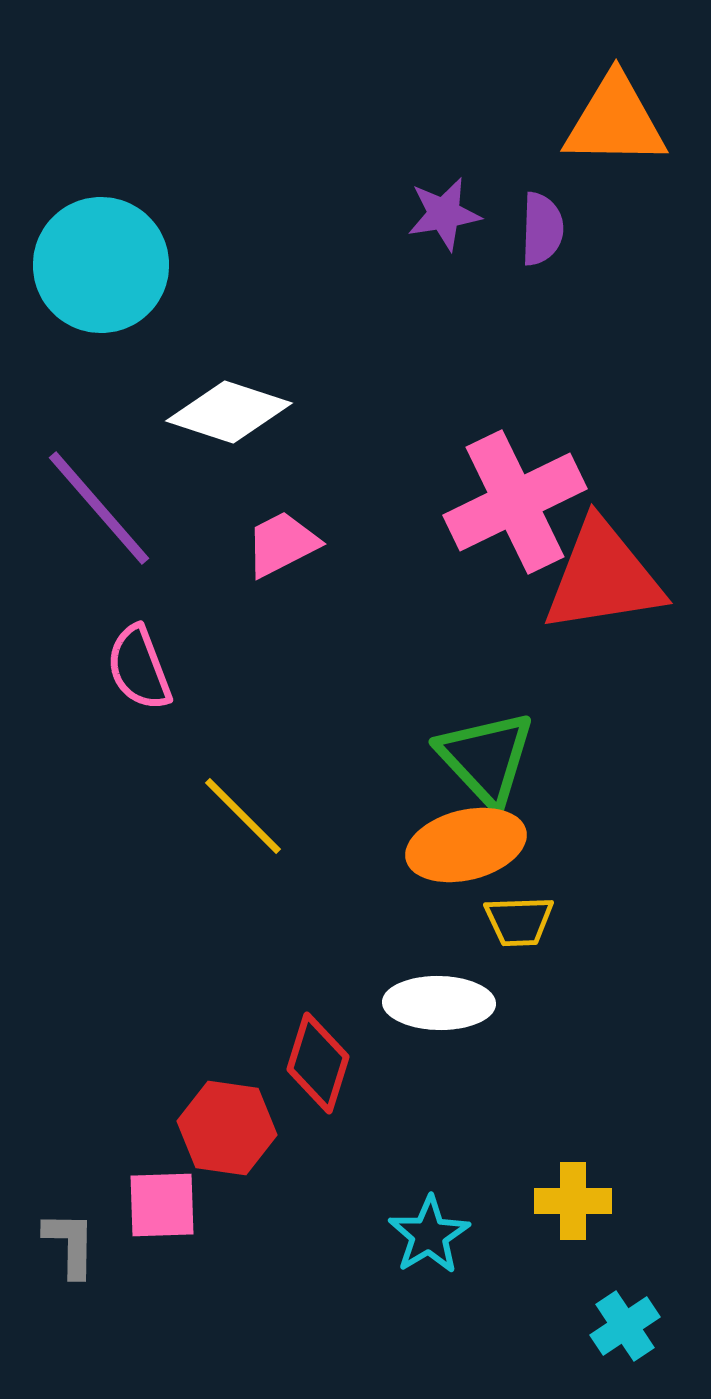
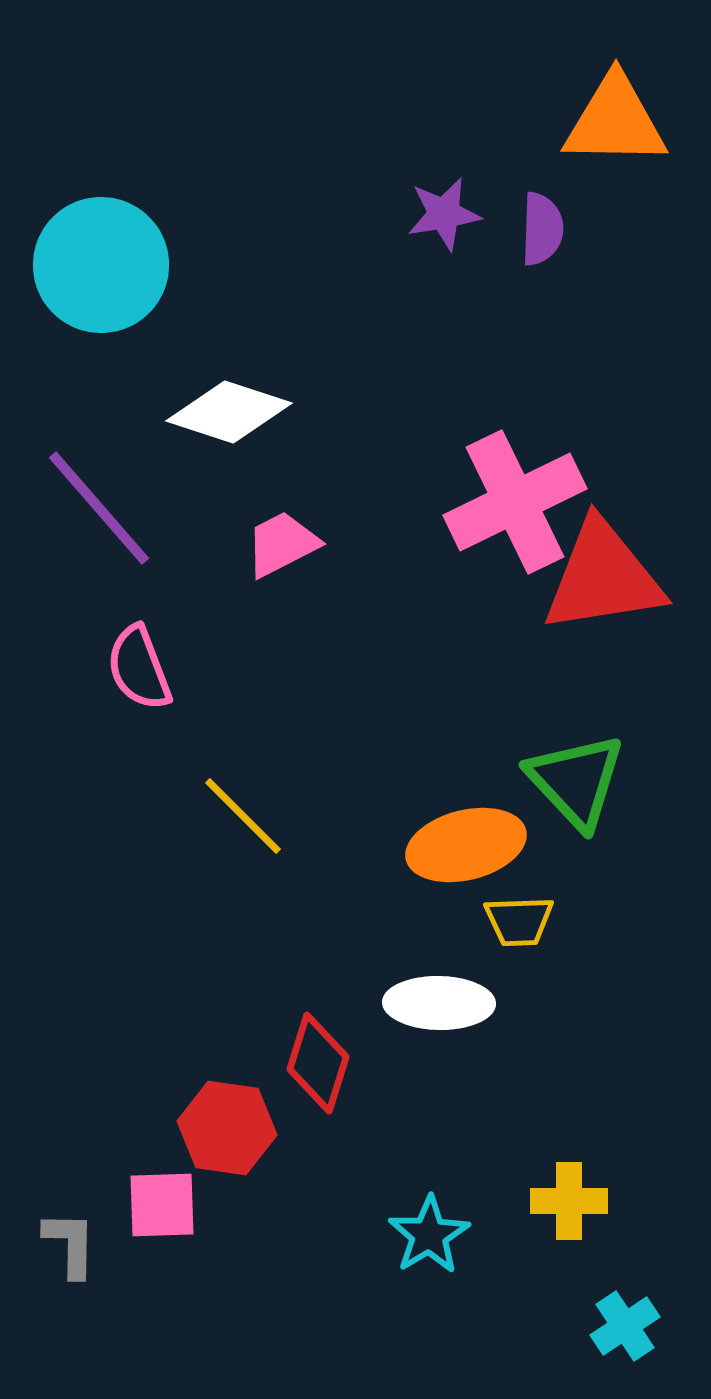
green triangle: moved 90 px right, 23 px down
yellow cross: moved 4 px left
